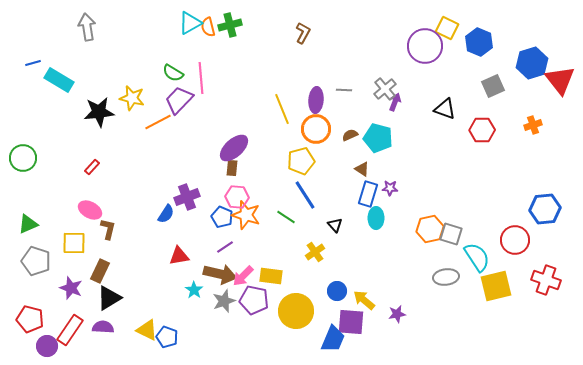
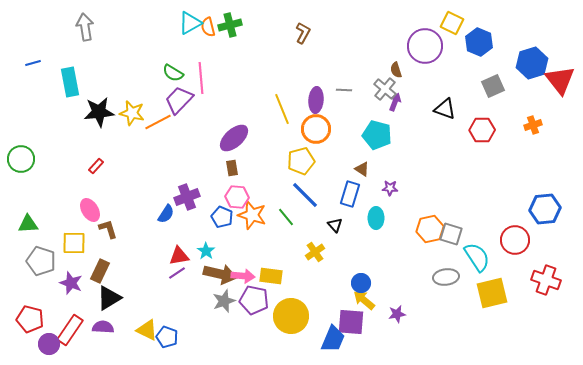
gray arrow at (87, 27): moved 2 px left
yellow square at (447, 28): moved 5 px right, 5 px up
cyan rectangle at (59, 80): moved 11 px right, 2 px down; rotated 48 degrees clockwise
gray cross at (385, 89): rotated 10 degrees counterclockwise
yellow star at (132, 98): moved 15 px down
brown semicircle at (350, 135): moved 46 px right, 65 px up; rotated 84 degrees counterclockwise
cyan pentagon at (378, 138): moved 1 px left, 3 px up
purple ellipse at (234, 148): moved 10 px up
green circle at (23, 158): moved 2 px left, 1 px down
red rectangle at (92, 167): moved 4 px right, 1 px up
brown rectangle at (232, 168): rotated 14 degrees counterclockwise
blue rectangle at (368, 194): moved 18 px left
blue line at (305, 195): rotated 12 degrees counterclockwise
pink ellipse at (90, 210): rotated 30 degrees clockwise
orange star at (246, 215): moved 6 px right
green line at (286, 217): rotated 18 degrees clockwise
green triangle at (28, 224): rotated 20 degrees clockwise
brown L-shape at (108, 229): rotated 30 degrees counterclockwise
purple line at (225, 247): moved 48 px left, 26 px down
gray pentagon at (36, 261): moved 5 px right
pink arrow at (243, 276): rotated 130 degrees counterclockwise
yellow square at (496, 286): moved 4 px left, 7 px down
purple star at (71, 288): moved 5 px up
cyan star at (194, 290): moved 12 px right, 39 px up
blue circle at (337, 291): moved 24 px right, 8 px up
yellow circle at (296, 311): moved 5 px left, 5 px down
purple circle at (47, 346): moved 2 px right, 2 px up
